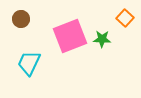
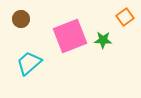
orange square: moved 1 px up; rotated 12 degrees clockwise
green star: moved 1 px right, 1 px down
cyan trapezoid: rotated 24 degrees clockwise
